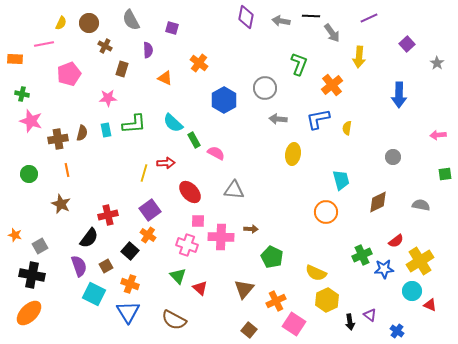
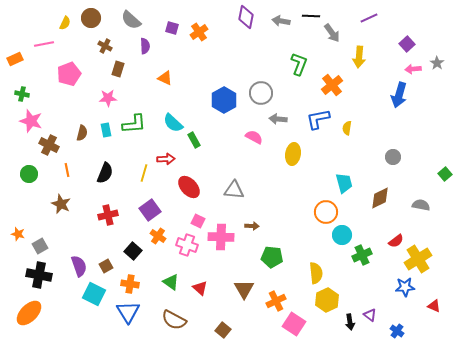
gray semicircle at (131, 20): rotated 20 degrees counterclockwise
yellow semicircle at (61, 23): moved 4 px right
brown circle at (89, 23): moved 2 px right, 5 px up
purple semicircle at (148, 50): moved 3 px left, 4 px up
orange rectangle at (15, 59): rotated 28 degrees counterclockwise
orange cross at (199, 63): moved 31 px up; rotated 18 degrees clockwise
brown rectangle at (122, 69): moved 4 px left
gray circle at (265, 88): moved 4 px left, 5 px down
blue arrow at (399, 95): rotated 15 degrees clockwise
pink arrow at (438, 135): moved 25 px left, 66 px up
brown cross at (58, 139): moved 9 px left, 6 px down; rotated 36 degrees clockwise
pink semicircle at (216, 153): moved 38 px right, 16 px up
red arrow at (166, 163): moved 4 px up
green square at (445, 174): rotated 32 degrees counterclockwise
cyan trapezoid at (341, 180): moved 3 px right, 3 px down
red ellipse at (190, 192): moved 1 px left, 5 px up
brown diamond at (378, 202): moved 2 px right, 4 px up
pink square at (198, 221): rotated 24 degrees clockwise
brown arrow at (251, 229): moved 1 px right, 3 px up
orange star at (15, 235): moved 3 px right, 1 px up
orange cross at (148, 235): moved 10 px right, 1 px down
black semicircle at (89, 238): moved 16 px right, 65 px up; rotated 15 degrees counterclockwise
black square at (130, 251): moved 3 px right
green pentagon at (272, 257): rotated 20 degrees counterclockwise
yellow cross at (420, 261): moved 2 px left, 2 px up
blue star at (384, 269): moved 21 px right, 18 px down
yellow semicircle at (316, 273): rotated 120 degrees counterclockwise
black cross at (32, 275): moved 7 px right
green triangle at (178, 276): moved 7 px left, 6 px down; rotated 12 degrees counterclockwise
orange cross at (130, 284): rotated 12 degrees counterclockwise
brown triangle at (244, 289): rotated 10 degrees counterclockwise
cyan circle at (412, 291): moved 70 px left, 56 px up
red triangle at (430, 305): moved 4 px right, 1 px down
brown square at (249, 330): moved 26 px left
